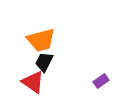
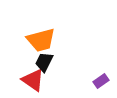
red triangle: moved 2 px up
